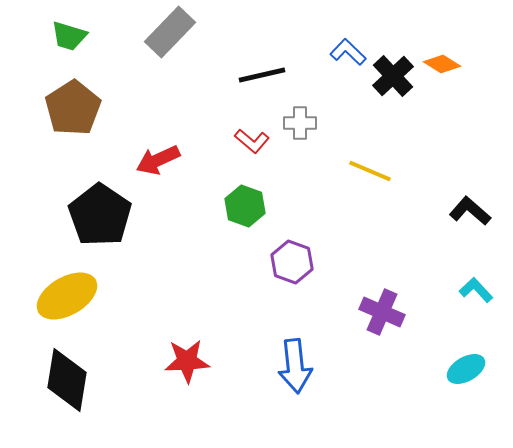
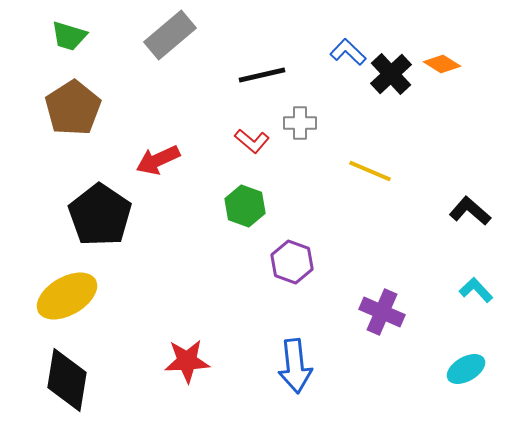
gray rectangle: moved 3 px down; rotated 6 degrees clockwise
black cross: moved 2 px left, 2 px up
